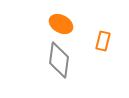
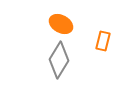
gray diamond: rotated 24 degrees clockwise
